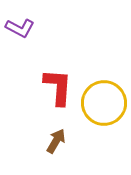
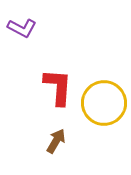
purple L-shape: moved 2 px right
